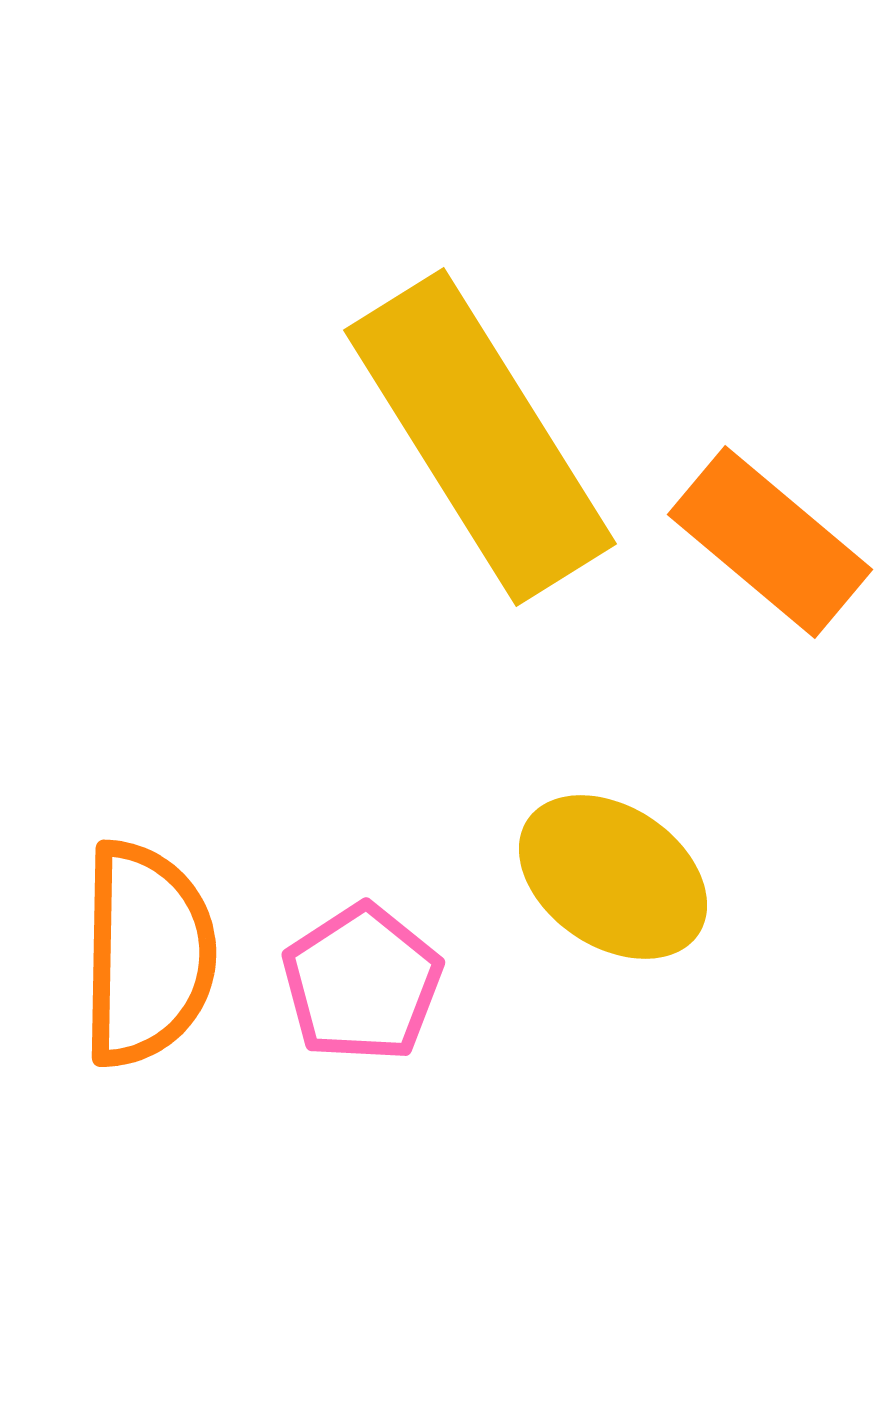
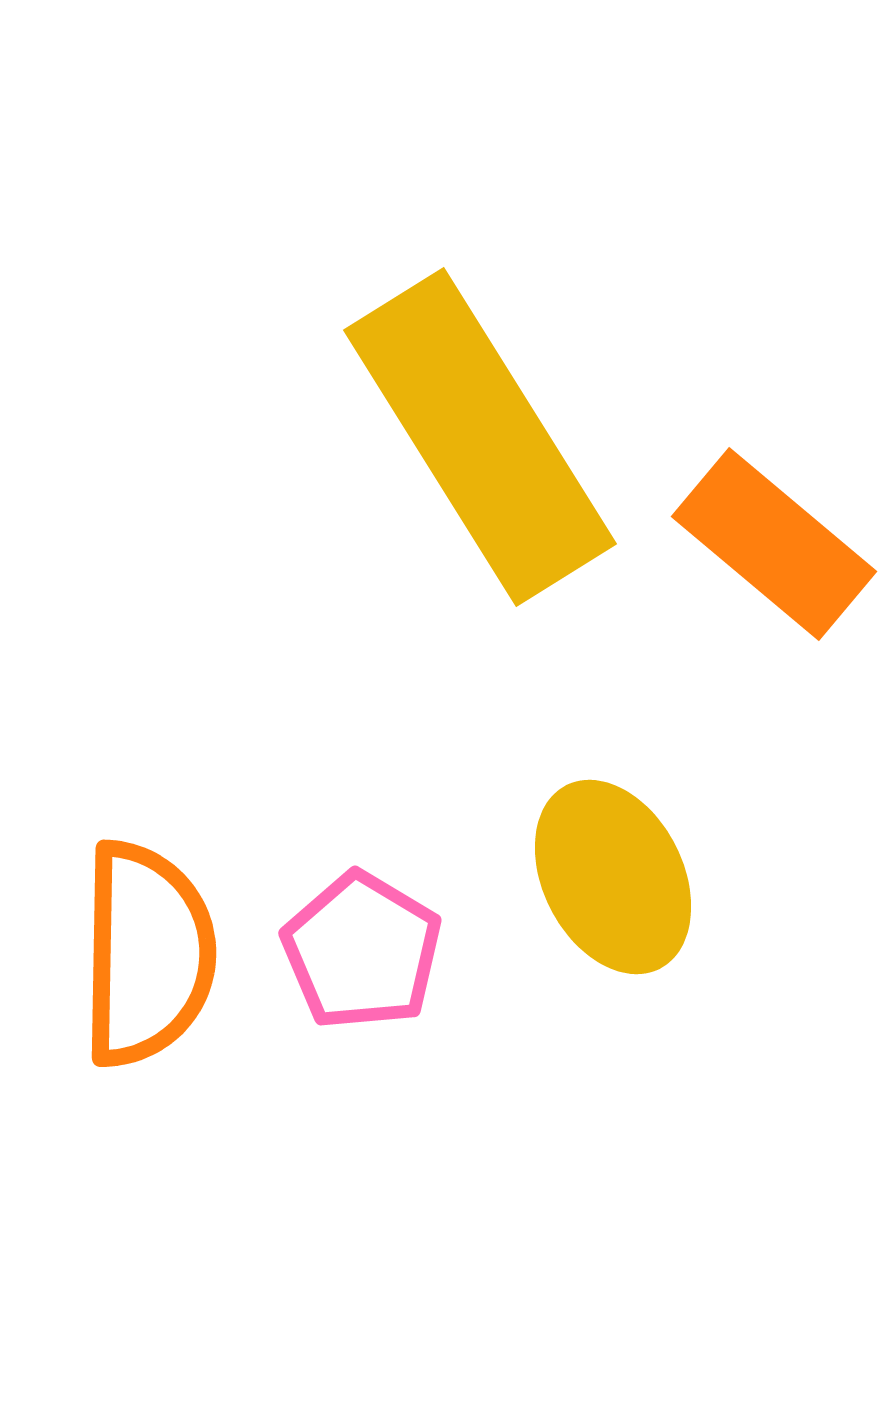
orange rectangle: moved 4 px right, 2 px down
yellow ellipse: rotated 29 degrees clockwise
pink pentagon: moved 32 px up; rotated 8 degrees counterclockwise
